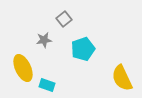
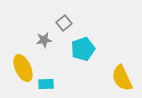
gray square: moved 4 px down
cyan rectangle: moved 1 px left, 1 px up; rotated 21 degrees counterclockwise
